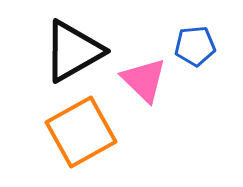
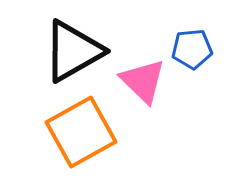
blue pentagon: moved 3 px left, 3 px down
pink triangle: moved 1 px left, 1 px down
